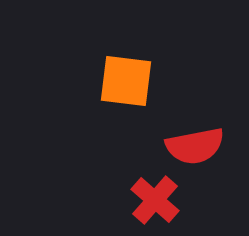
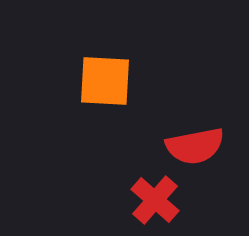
orange square: moved 21 px left; rotated 4 degrees counterclockwise
